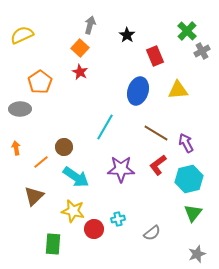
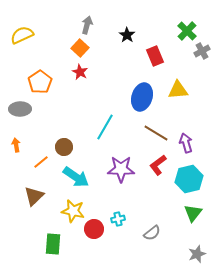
gray arrow: moved 3 px left
blue ellipse: moved 4 px right, 6 px down
purple arrow: rotated 12 degrees clockwise
orange arrow: moved 3 px up
